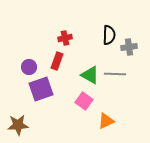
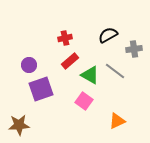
black semicircle: moved 1 px left; rotated 120 degrees counterclockwise
gray cross: moved 5 px right, 2 px down
red rectangle: moved 13 px right; rotated 30 degrees clockwise
purple circle: moved 2 px up
gray line: moved 3 px up; rotated 35 degrees clockwise
orange triangle: moved 11 px right
brown star: moved 1 px right
